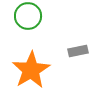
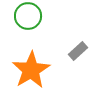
gray rectangle: rotated 30 degrees counterclockwise
